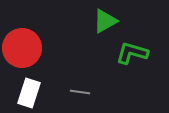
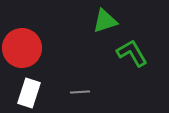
green triangle: rotated 12 degrees clockwise
green L-shape: rotated 44 degrees clockwise
gray line: rotated 12 degrees counterclockwise
